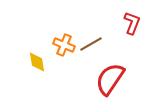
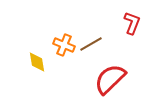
red semicircle: rotated 12 degrees clockwise
